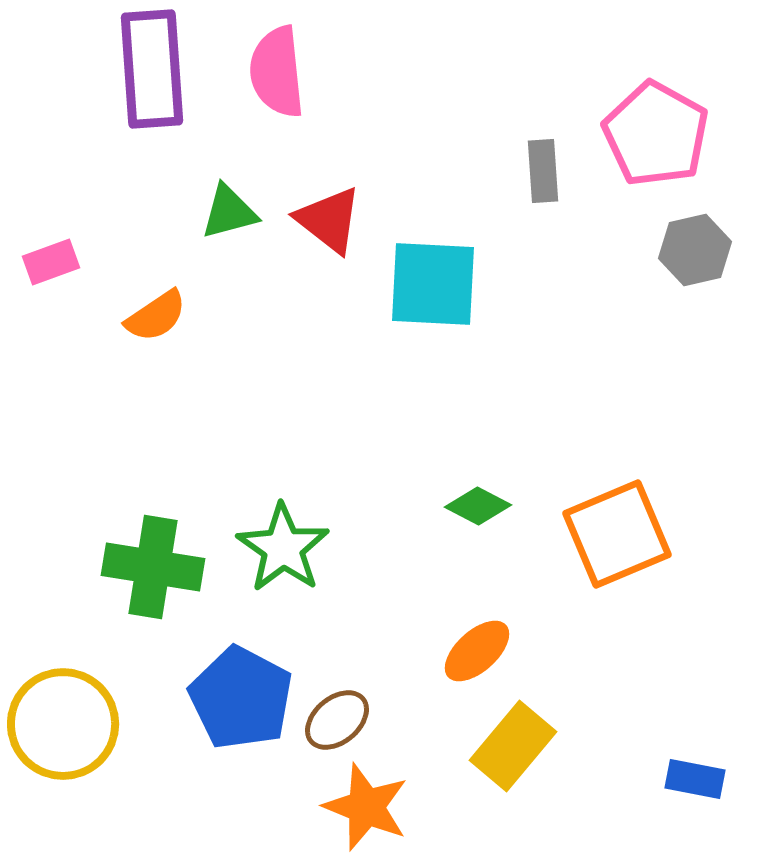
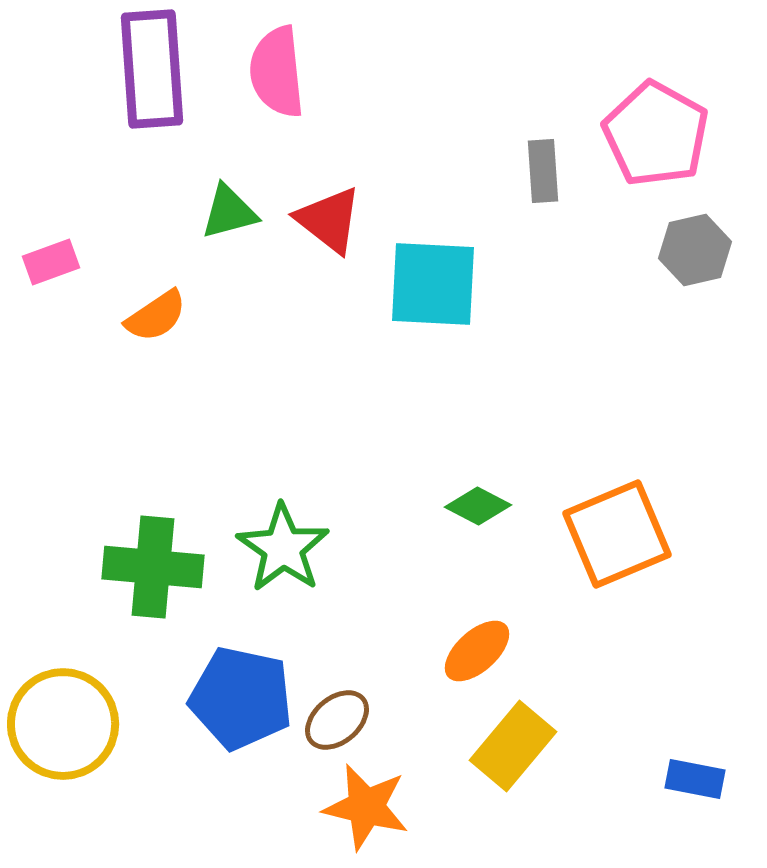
green cross: rotated 4 degrees counterclockwise
blue pentagon: rotated 16 degrees counterclockwise
orange star: rotated 8 degrees counterclockwise
